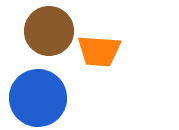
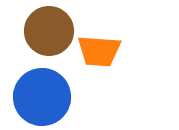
blue circle: moved 4 px right, 1 px up
